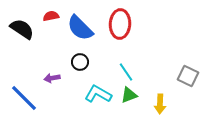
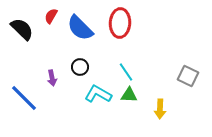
red semicircle: rotated 49 degrees counterclockwise
red ellipse: moved 1 px up
black semicircle: rotated 10 degrees clockwise
black circle: moved 5 px down
purple arrow: rotated 91 degrees counterclockwise
green triangle: rotated 24 degrees clockwise
yellow arrow: moved 5 px down
